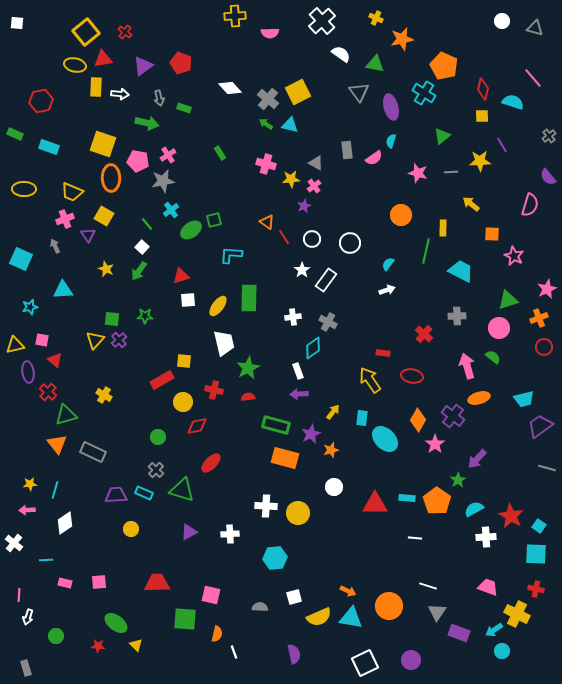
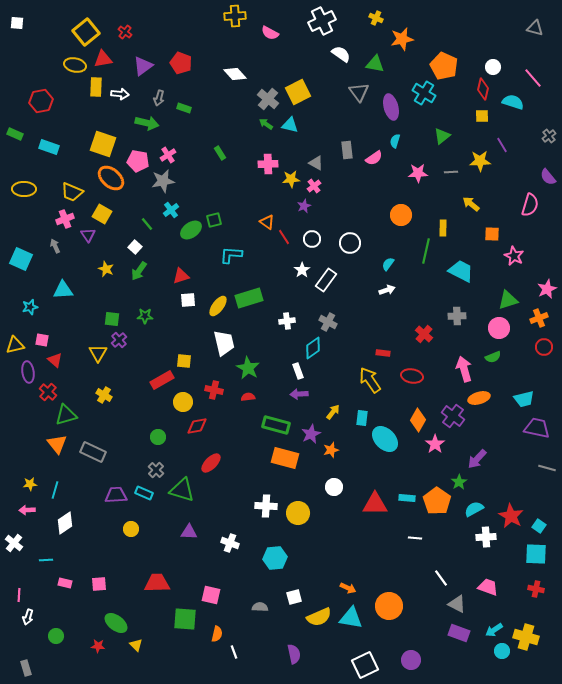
white cross at (322, 21): rotated 16 degrees clockwise
white circle at (502, 21): moved 9 px left, 46 px down
pink semicircle at (270, 33): rotated 30 degrees clockwise
white diamond at (230, 88): moved 5 px right, 14 px up
gray arrow at (159, 98): rotated 28 degrees clockwise
cyan semicircle at (391, 141): moved 4 px right
pink cross at (266, 164): moved 2 px right; rotated 18 degrees counterclockwise
pink star at (418, 173): rotated 18 degrees counterclockwise
orange ellipse at (111, 178): rotated 48 degrees counterclockwise
yellow square at (104, 216): moved 2 px left, 2 px up
white square at (142, 247): moved 7 px left
green rectangle at (249, 298): rotated 72 degrees clockwise
white cross at (293, 317): moved 6 px left, 4 px down
yellow triangle at (95, 340): moved 3 px right, 13 px down; rotated 12 degrees counterclockwise
green semicircle at (493, 357): rotated 119 degrees clockwise
pink arrow at (467, 366): moved 3 px left, 3 px down
green star at (248, 368): rotated 15 degrees counterclockwise
purple trapezoid at (540, 426): moved 3 px left, 2 px down; rotated 48 degrees clockwise
green star at (458, 480): moved 1 px right, 2 px down
purple triangle at (189, 532): rotated 30 degrees clockwise
white cross at (230, 534): moved 9 px down; rotated 24 degrees clockwise
pink square at (99, 582): moved 2 px down
white line at (428, 586): moved 13 px right, 8 px up; rotated 36 degrees clockwise
orange arrow at (348, 591): moved 3 px up
gray triangle at (437, 612): moved 20 px right, 8 px up; rotated 36 degrees counterclockwise
yellow cross at (517, 614): moved 9 px right, 23 px down; rotated 10 degrees counterclockwise
white square at (365, 663): moved 2 px down
